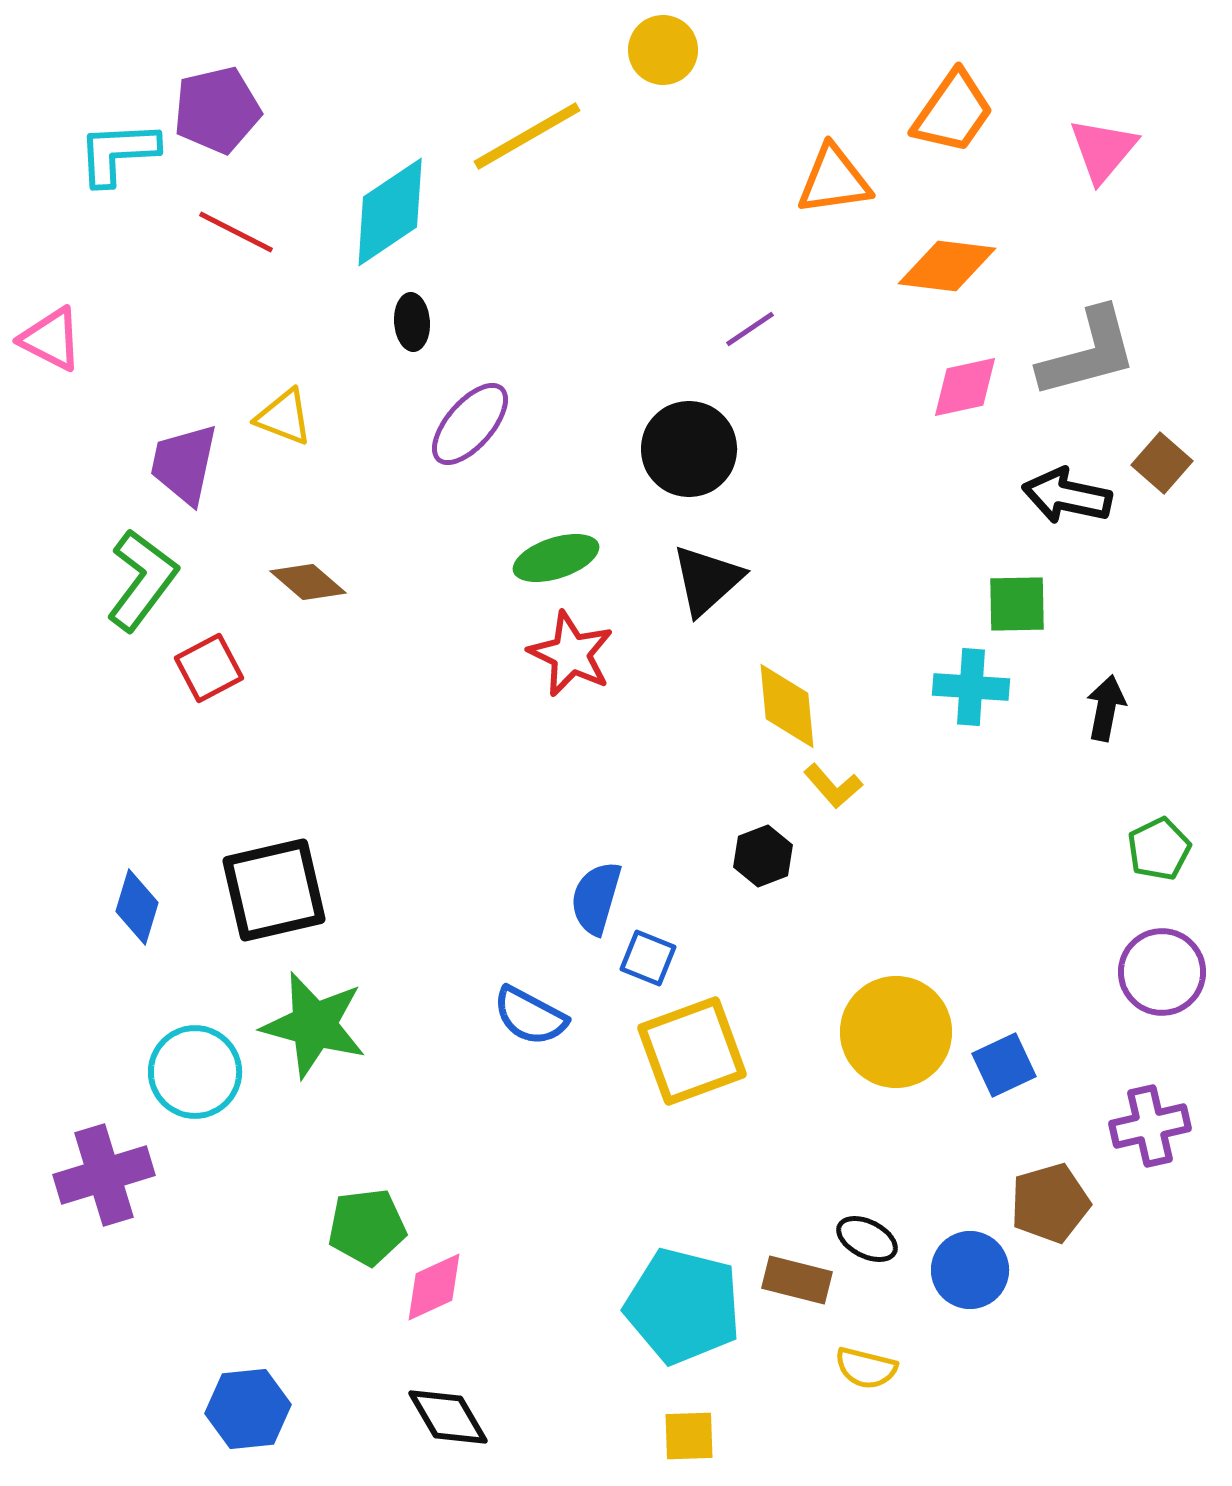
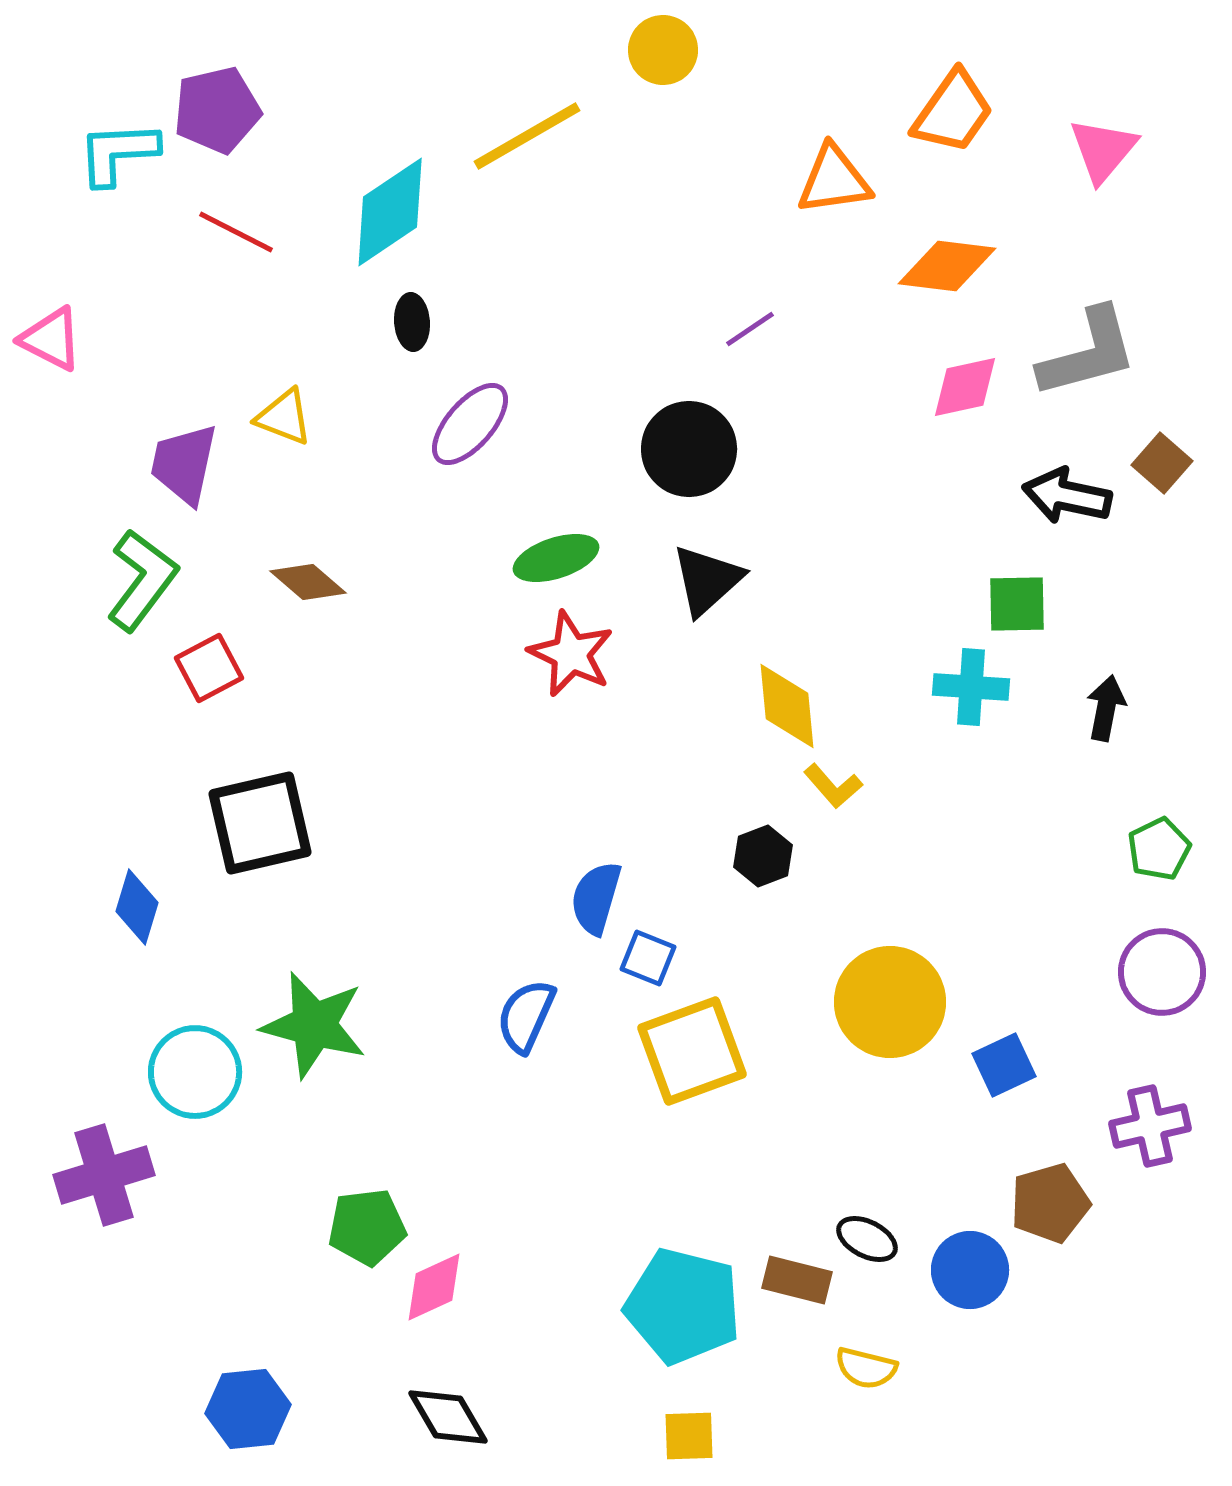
black square at (274, 890): moved 14 px left, 67 px up
blue semicircle at (530, 1016): moved 4 px left; rotated 86 degrees clockwise
yellow circle at (896, 1032): moved 6 px left, 30 px up
